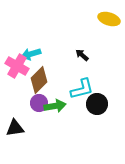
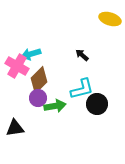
yellow ellipse: moved 1 px right
purple circle: moved 1 px left, 5 px up
